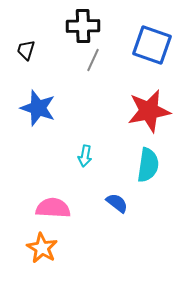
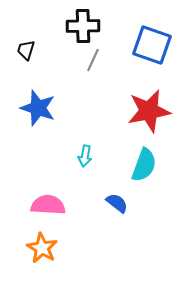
cyan semicircle: moved 4 px left; rotated 12 degrees clockwise
pink semicircle: moved 5 px left, 3 px up
